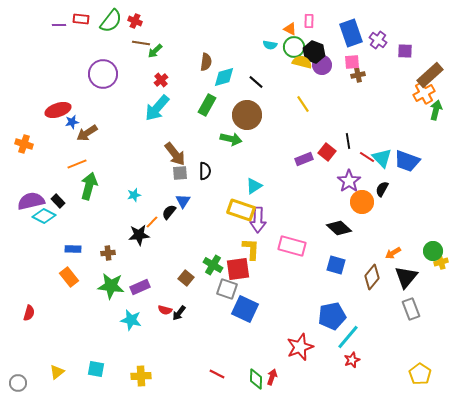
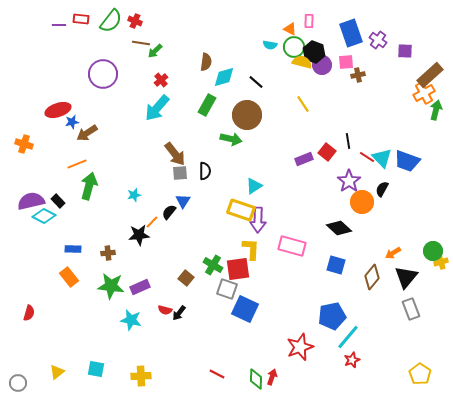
pink square at (352, 62): moved 6 px left
